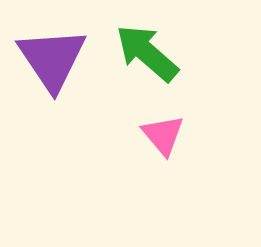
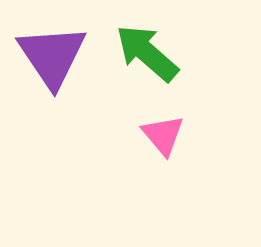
purple triangle: moved 3 px up
